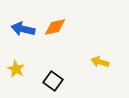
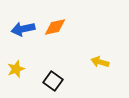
blue arrow: rotated 25 degrees counterclockwise
yellow star: rotated 24 degrees clockwise
